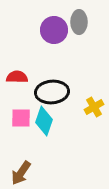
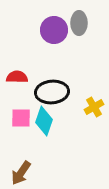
gray ellipse: moved 1 px down
